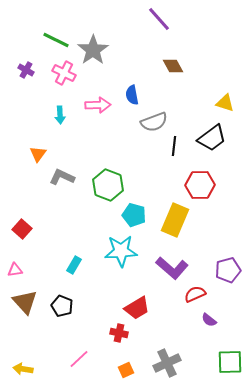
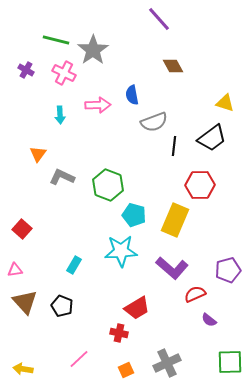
green line: rotated 12 degrees counterclockwise
